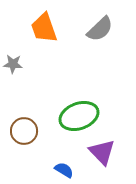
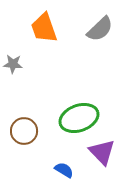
green ellipse: moved 2 px down
